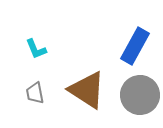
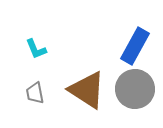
gray circle: moved 5 px left, 6 px up
